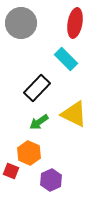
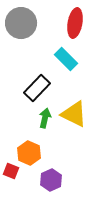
green arrow: moved 6 px right, 4 px up; rotated 138 degrees clockwise
